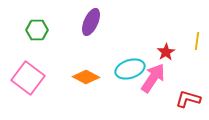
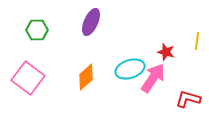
red star: rotated 24 degrees counterclockwise
orange diamond: rotated 68 degrees counterclockwise
